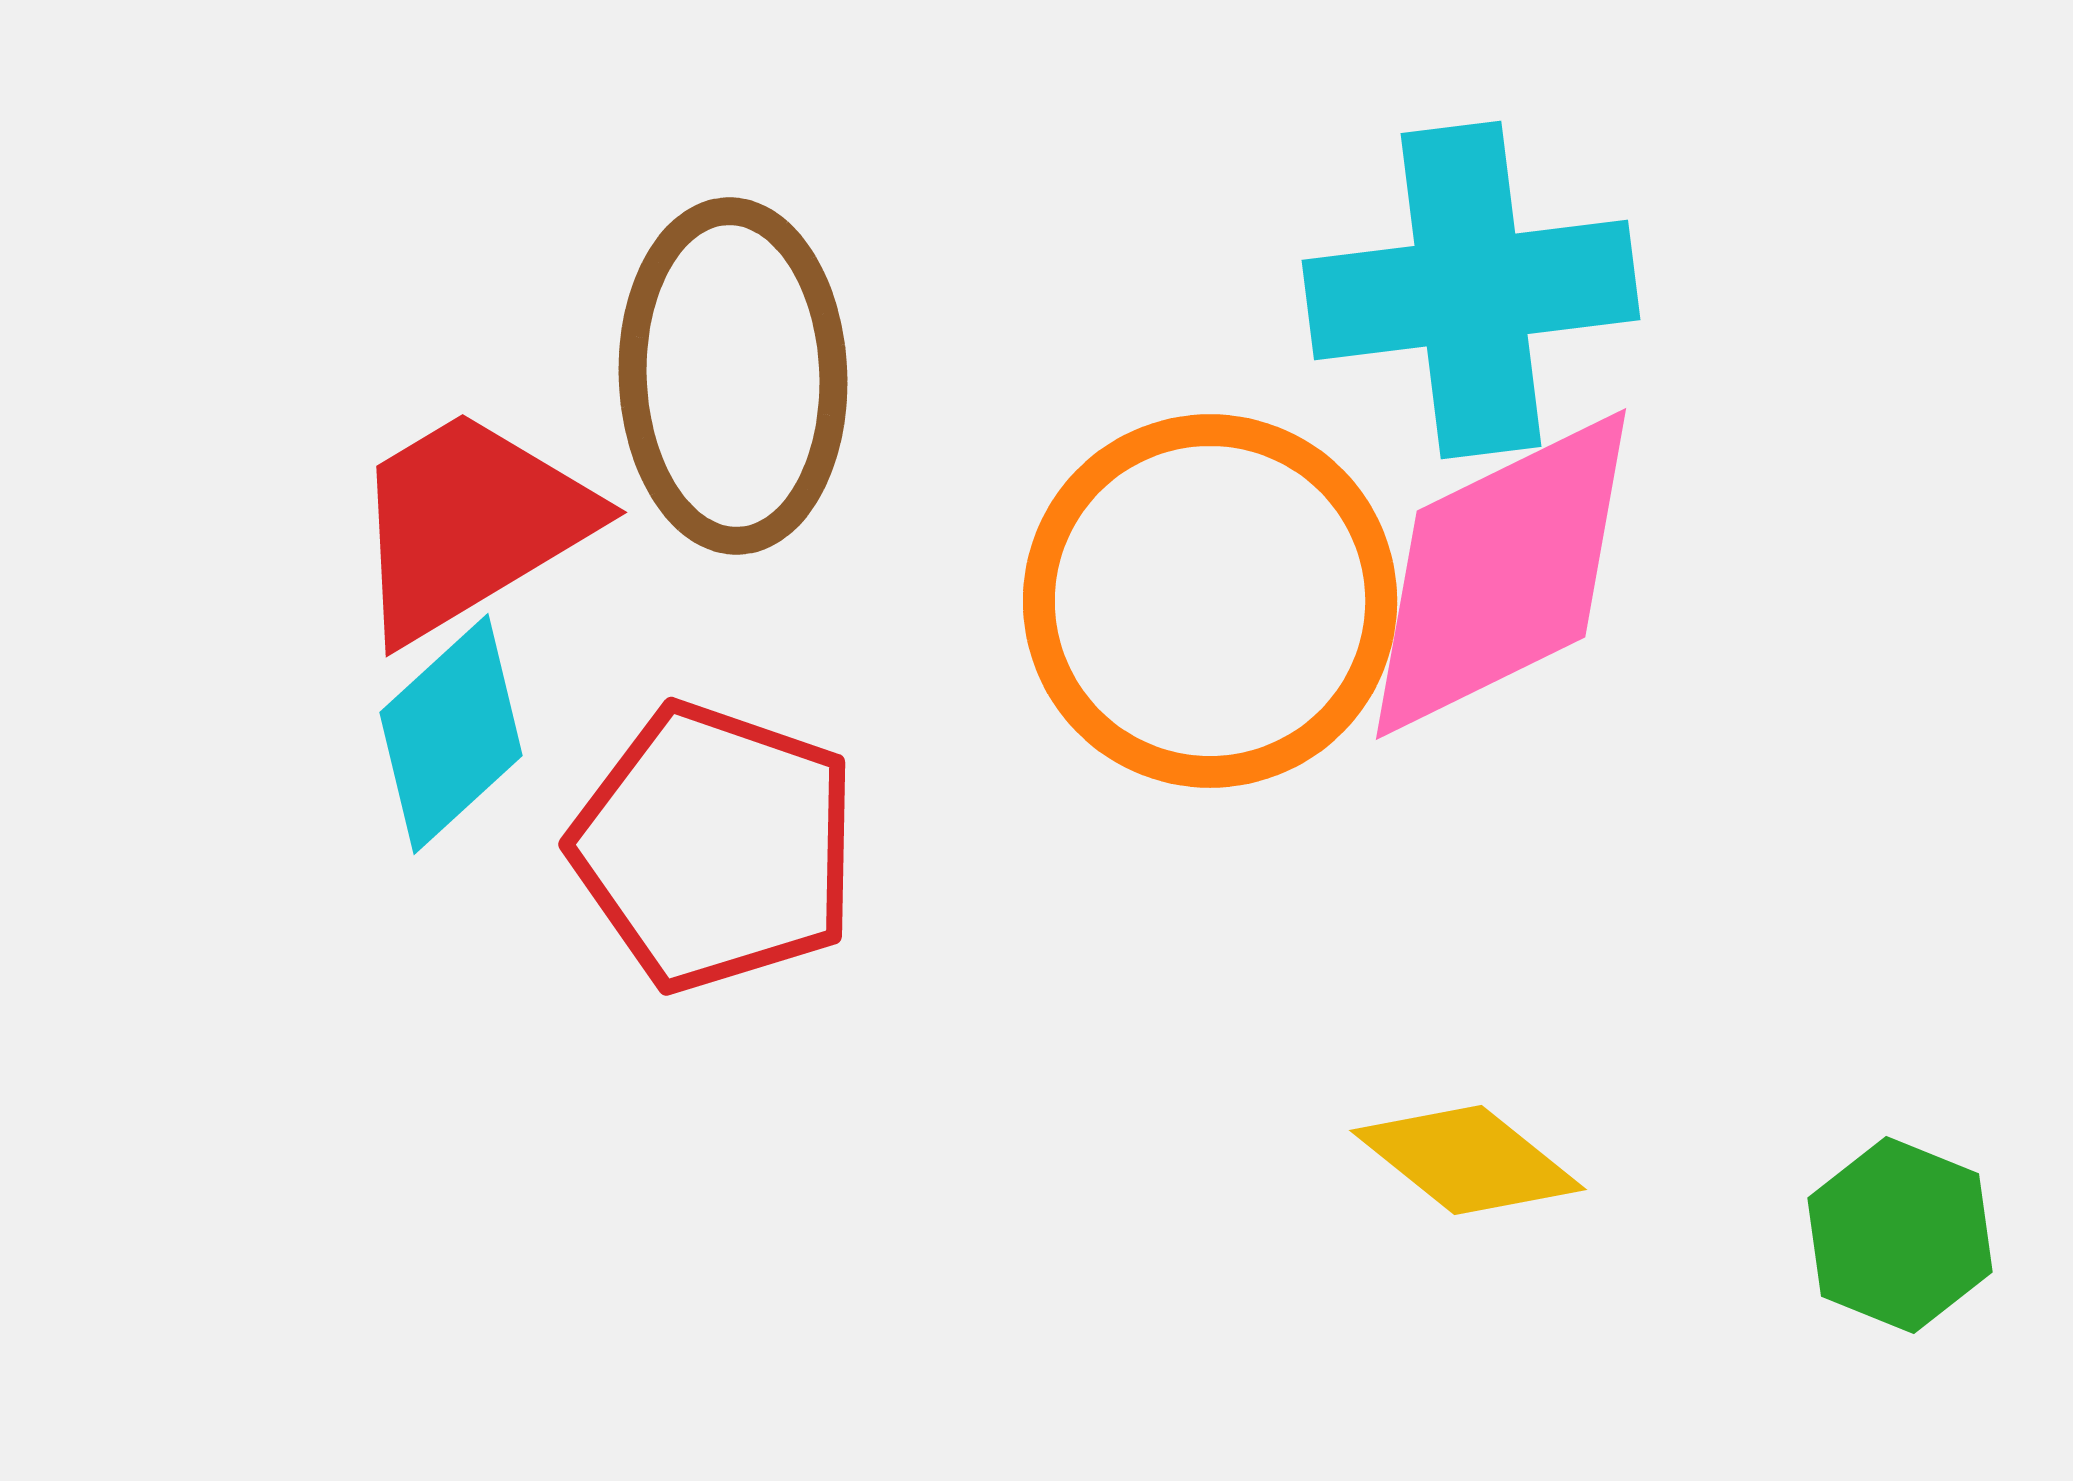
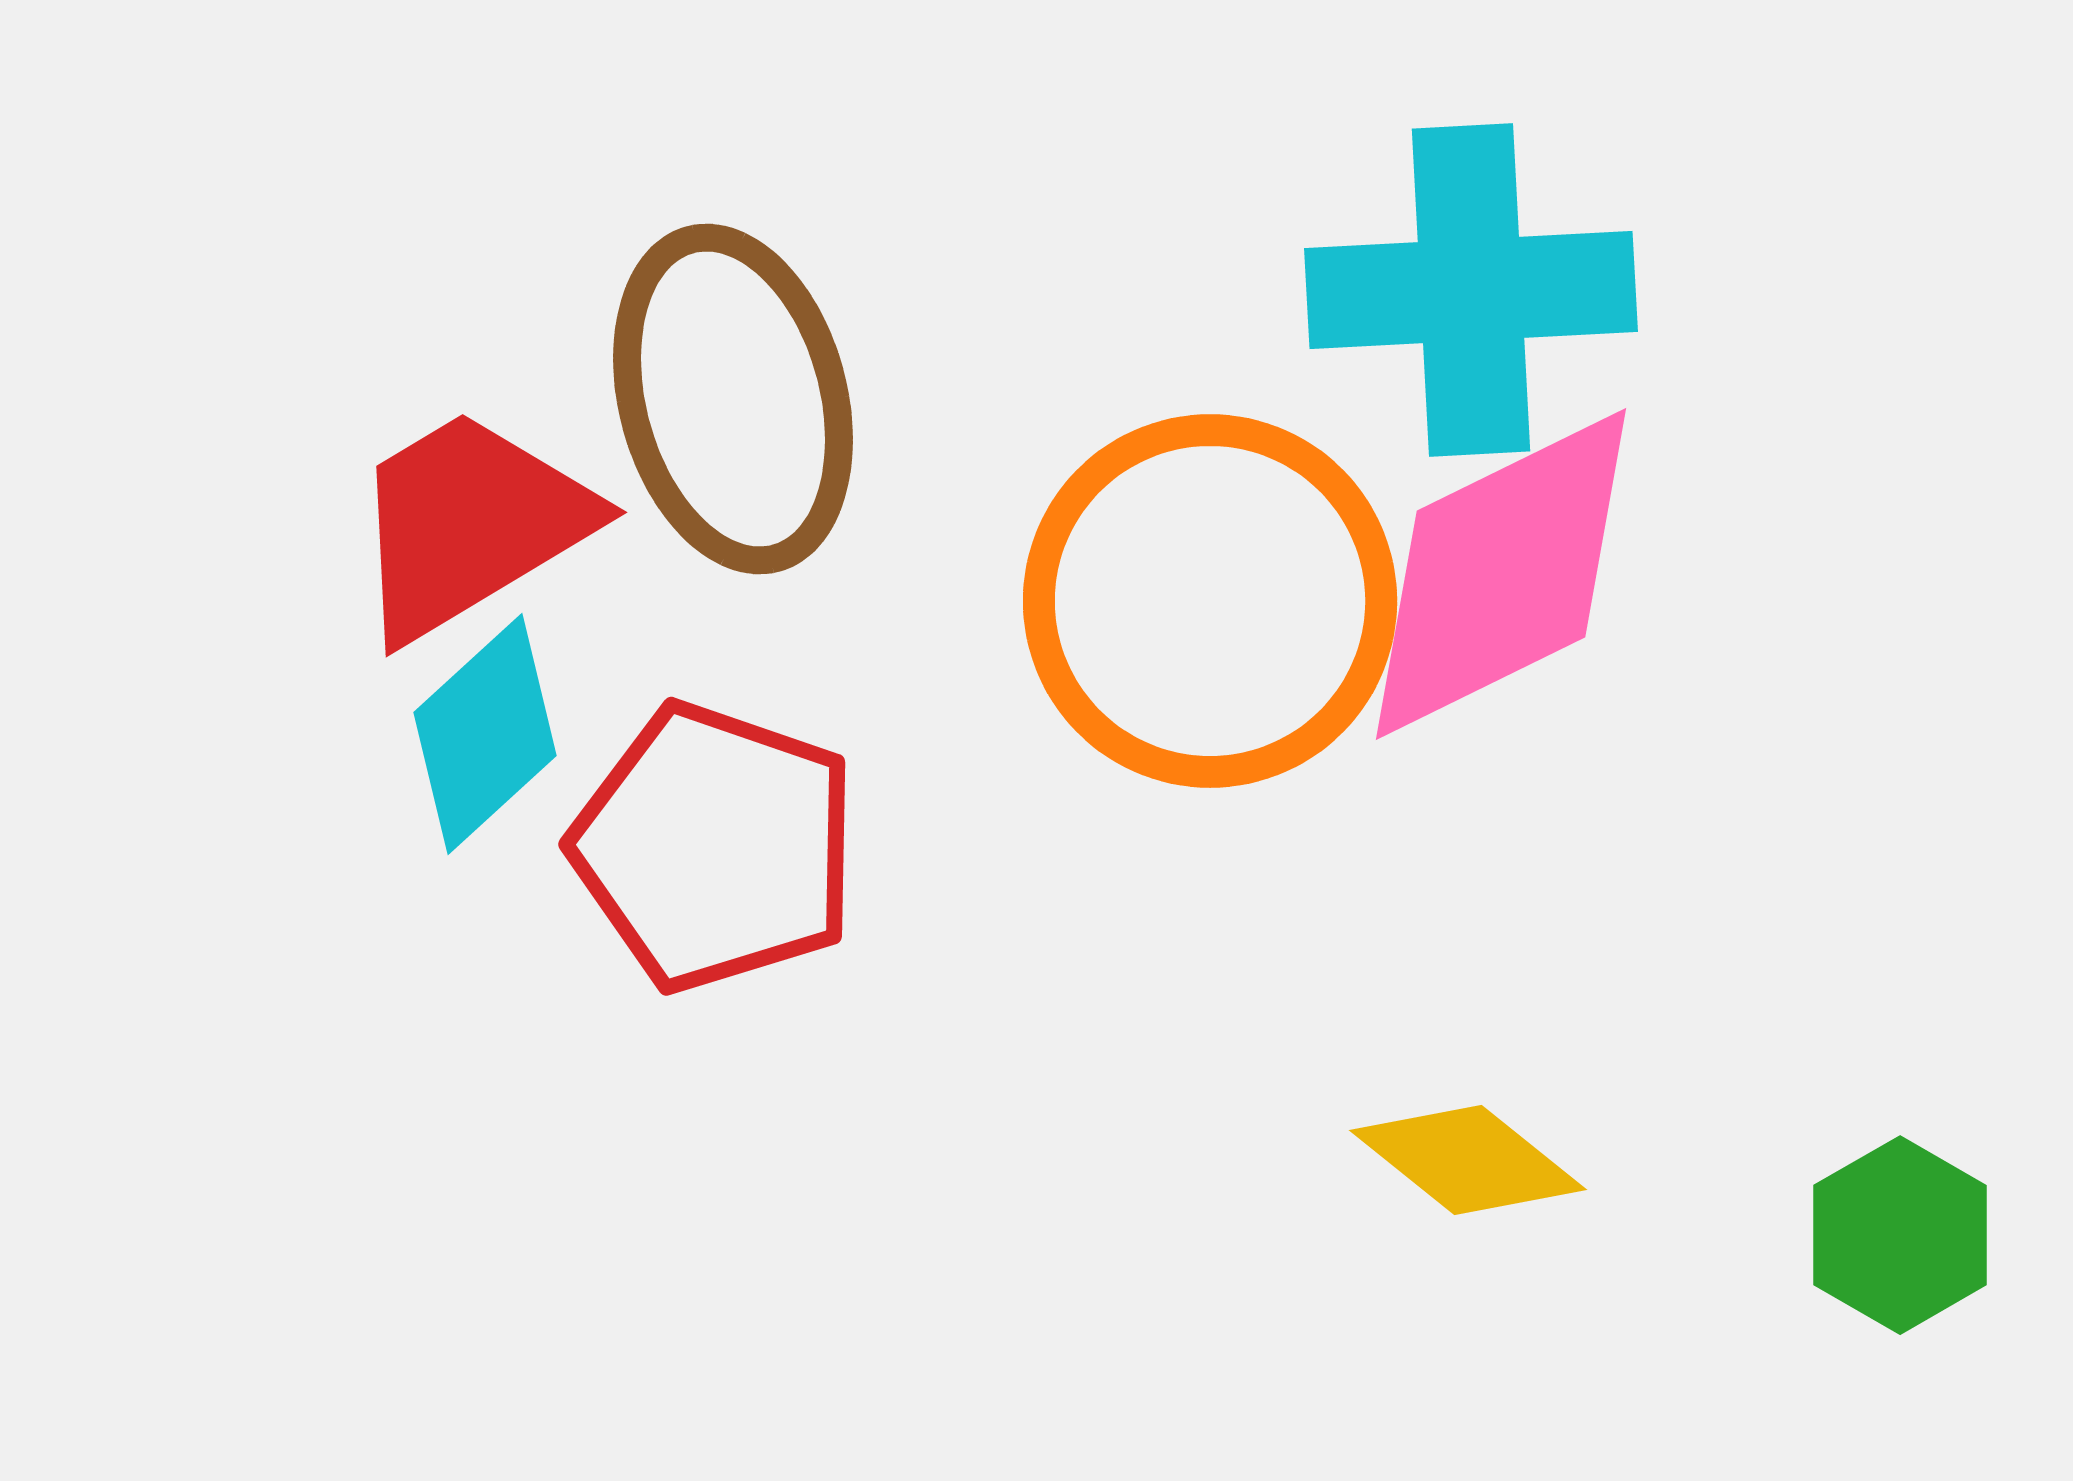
cyan cross: rotated 4 degrees clockwise
brown ellipse: moved 23 px down; rotated 13 degrees counterclockwise
cyan diamond: moved 34 px right
green hexagon: rotated 8 degrees clockwise
